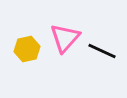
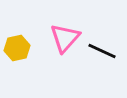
yellow hexagon: moved 10 px left, 1 px up
